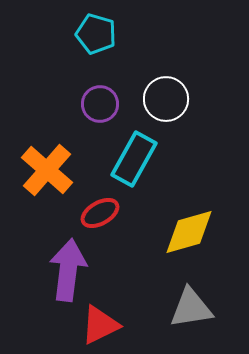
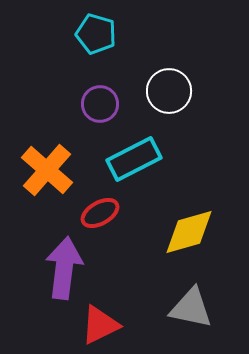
white circle: moved 3 px right, 8 px up
cyan rectangle: rotated 34 degrees clockwise
purple arrow: moved 4 px left, 2 px up
gray triangle: rotated 21 degrees clockwise
